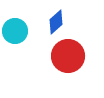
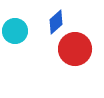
red circle: moved 7 px right, 7 px up
